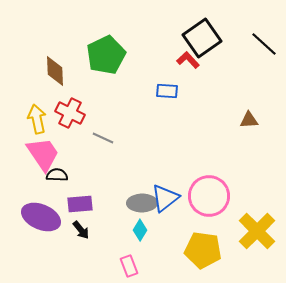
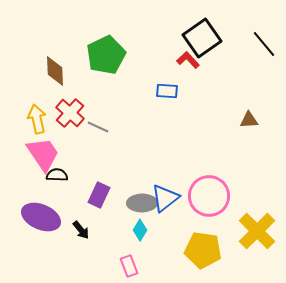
black line: rotated 8 degrees clockwise
red cross: rotated 16 degrees clockwise
gray line: moved 5 px left, 11 px up
purple rectangle: moved 19 px right, 9 px up; rotated 60 degrees counterclockwise
